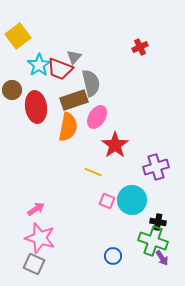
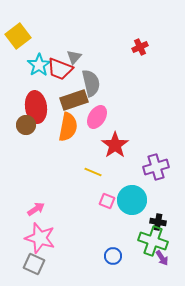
brown circle: moved 14 px right, 35 px down
